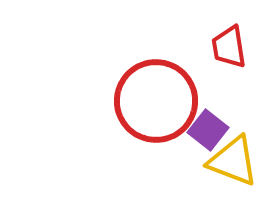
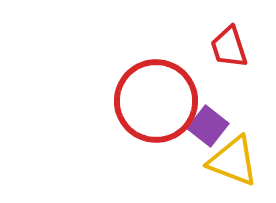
red trapezoid: rotated 9 degrees counterclockwise
purple square: moved 4 px up
